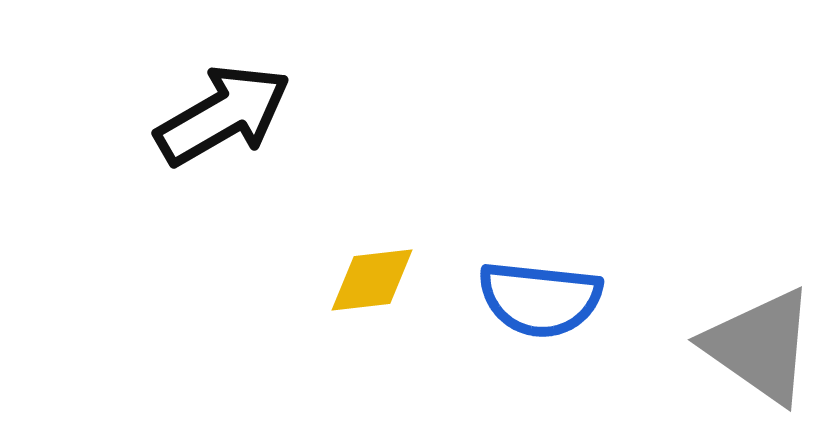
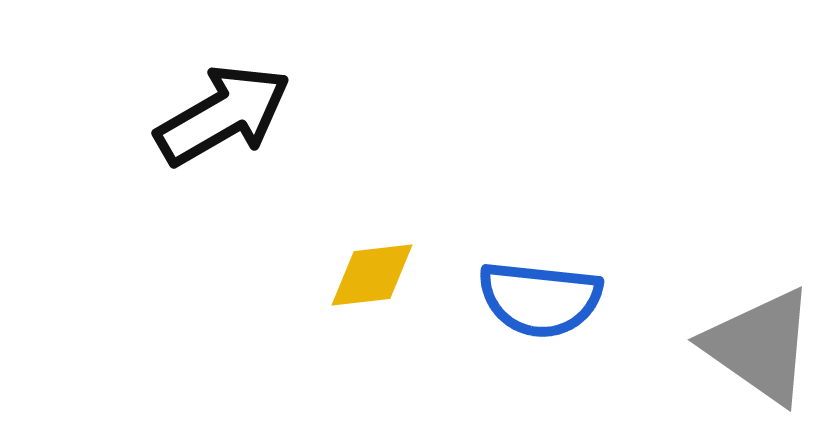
yellow diamond: moved 5 px up
